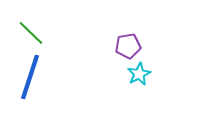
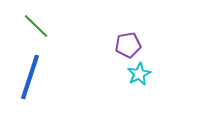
green line: moved 5 px right, 7 px up
purple pentagon: moved 1 px up
